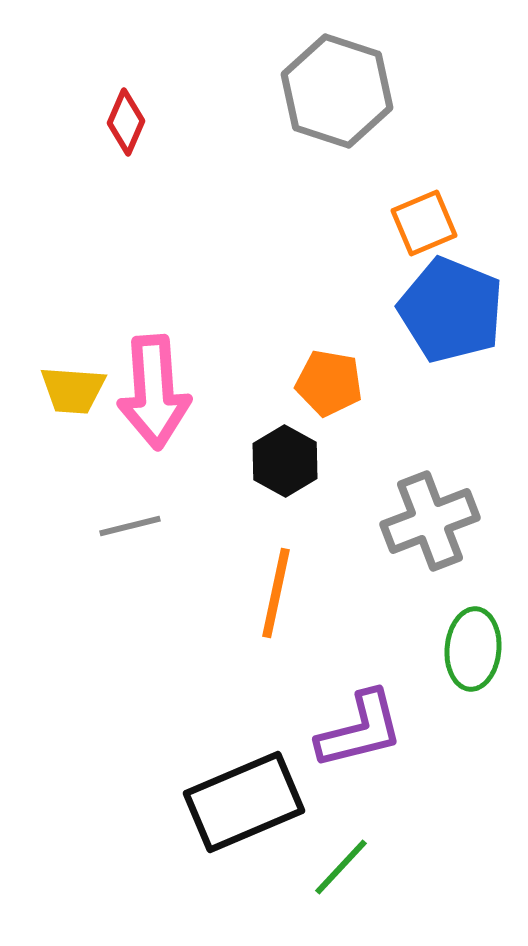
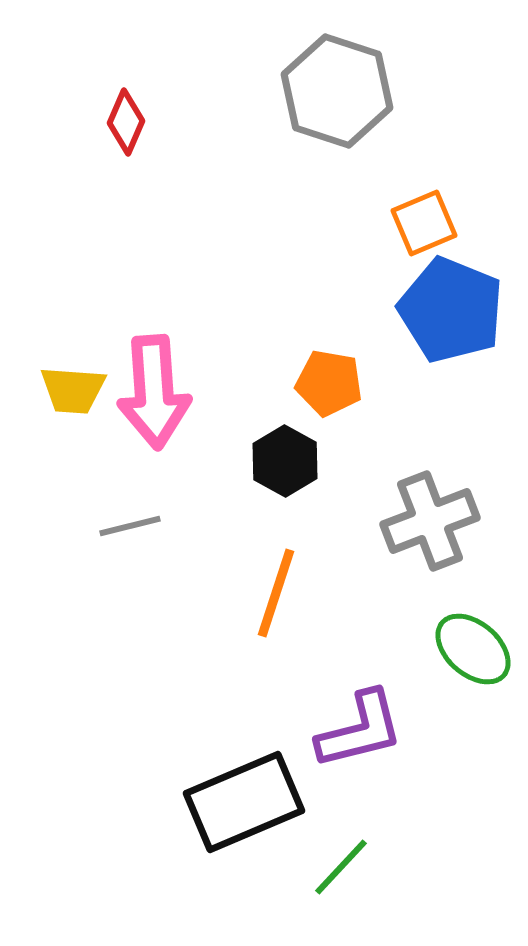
orange line: rotated 6 degrees clockwise
green ellipse: rotated 54 degrees counterclockwise
